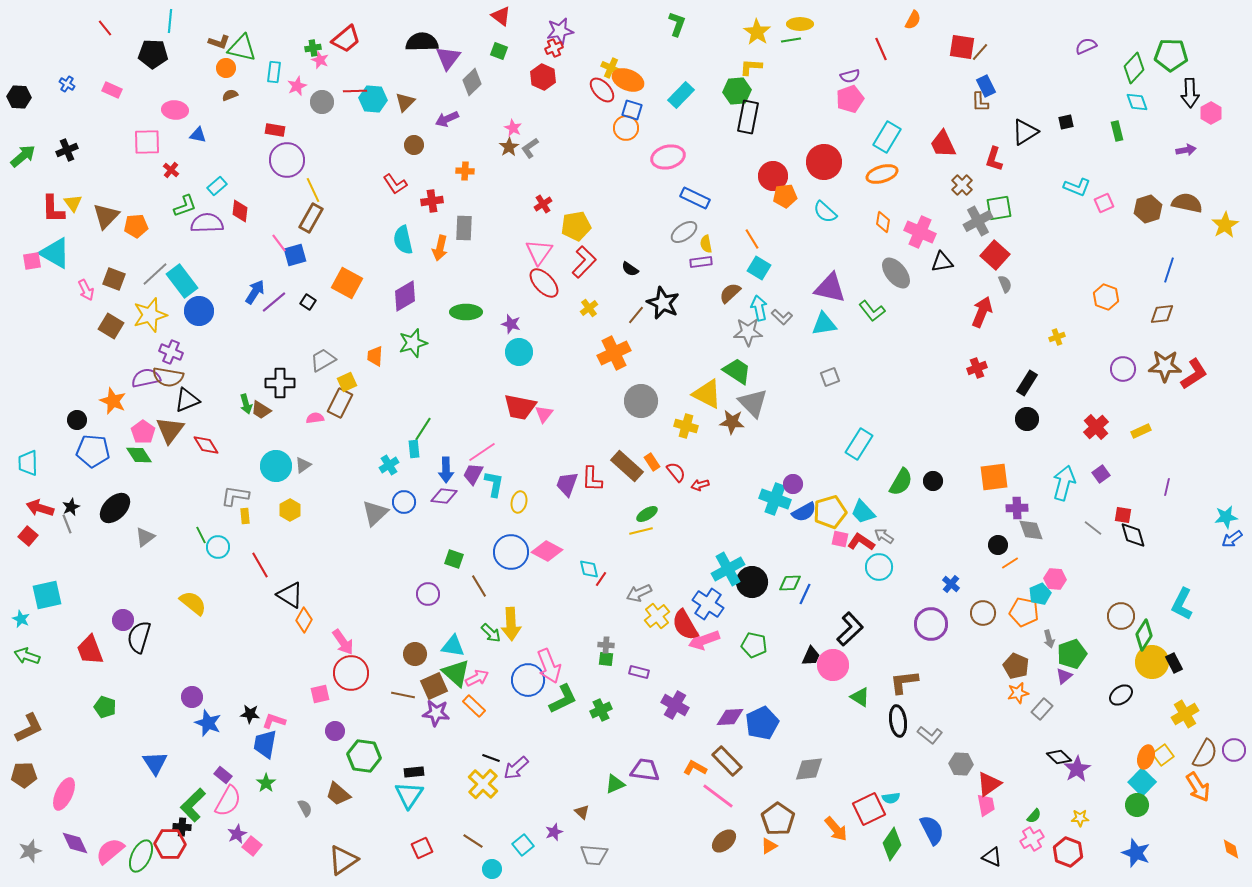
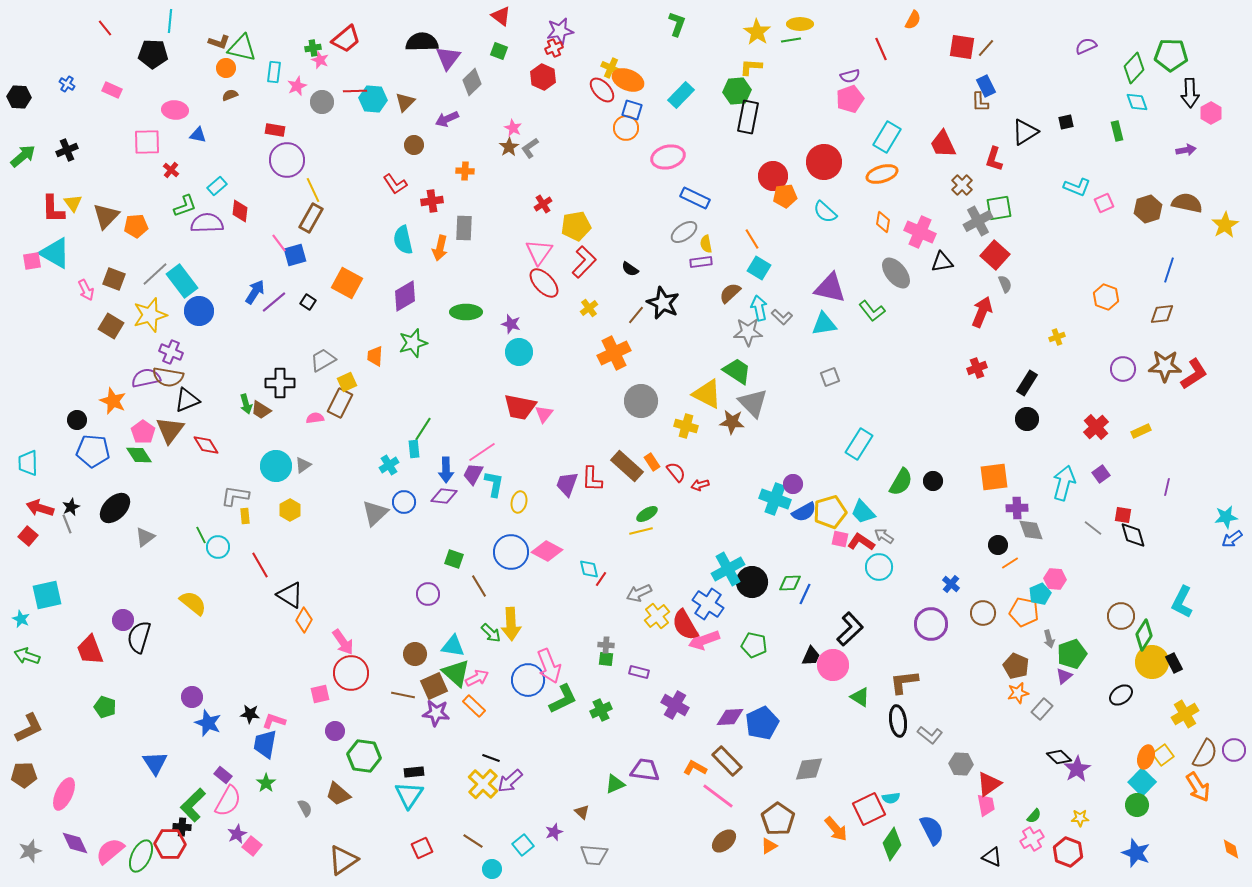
brown line at (980, 52): moved 6 px right, 4 px up
cyan L-shape at (1182, 604): moved 2 px up
purple arrow at (516, 768): moved 6 px left, 13 px down
